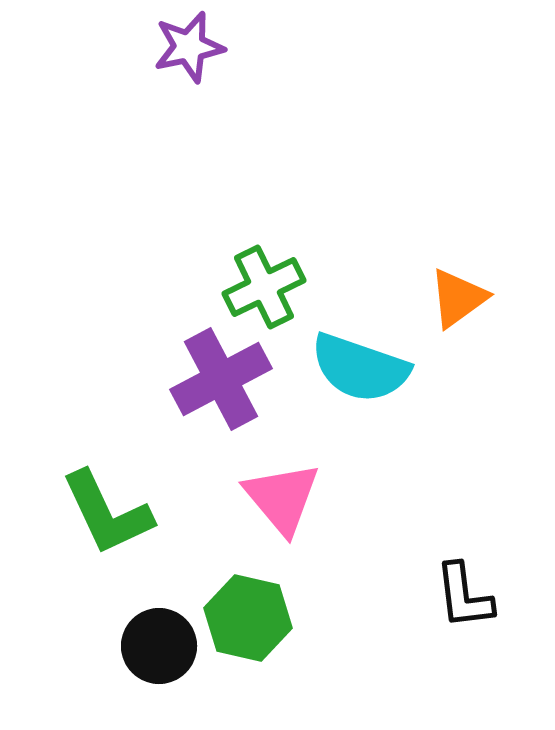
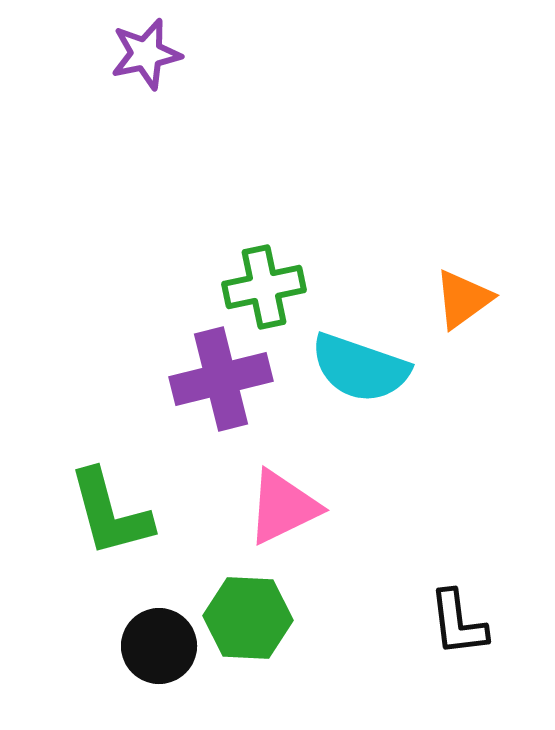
purple star: moved 43 px left, 7 px down
green cross: rotated 14 degrees clockwise
orange triangle: moved 5 px right, 1 px down
purple cross: rotated 14 degrees clockwise
pink triangle: moved 1 px right, 9 px down; rotated 44 degrees clockwise
green L-shape: moved 3 px right; rotated 10 degrees clockwise
black L-shape: moved 6 px left, 27 px down
green hexagon: rotated 10 degrees counterclockwise
